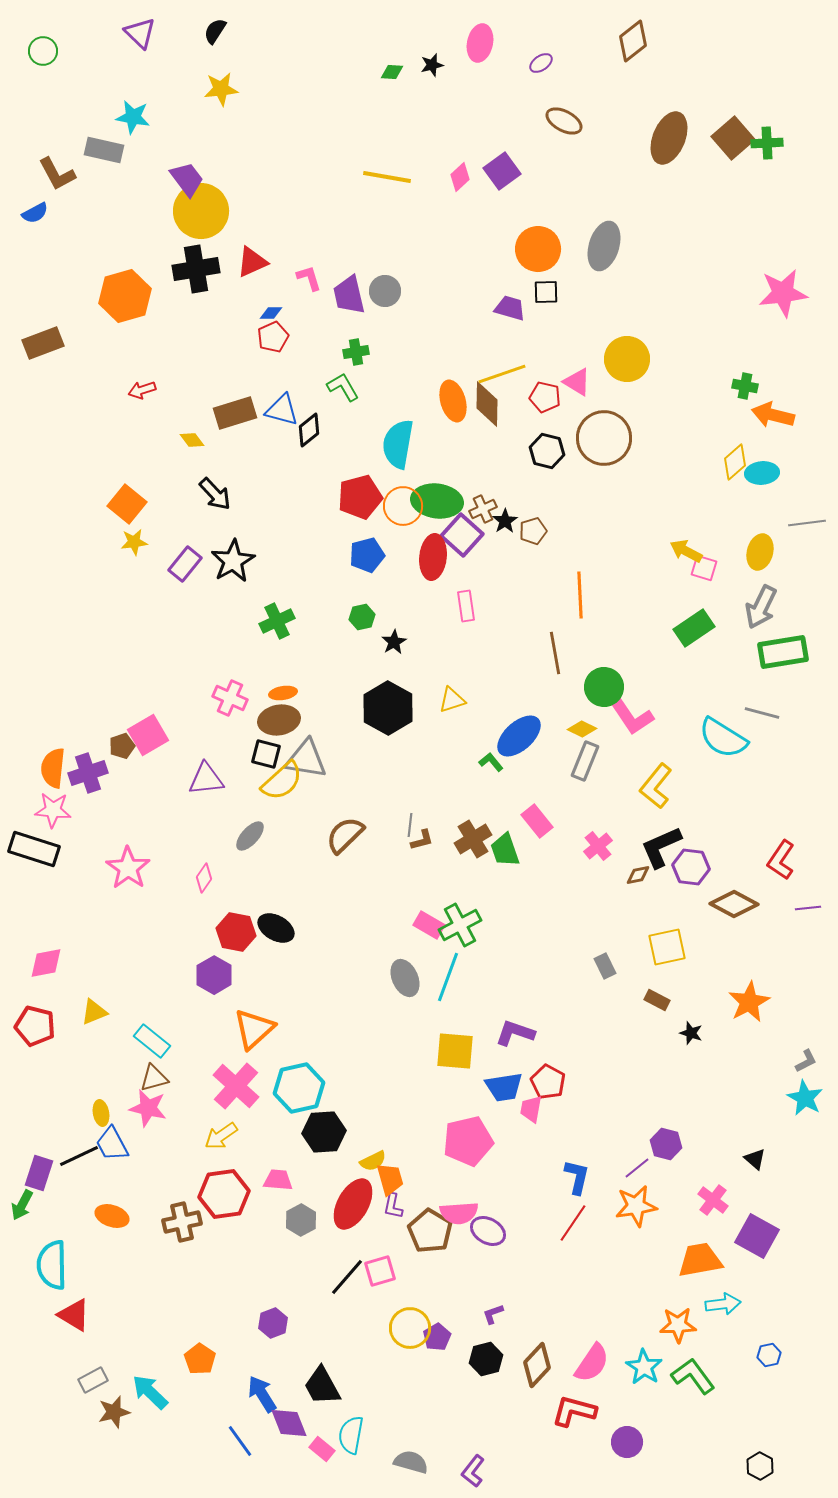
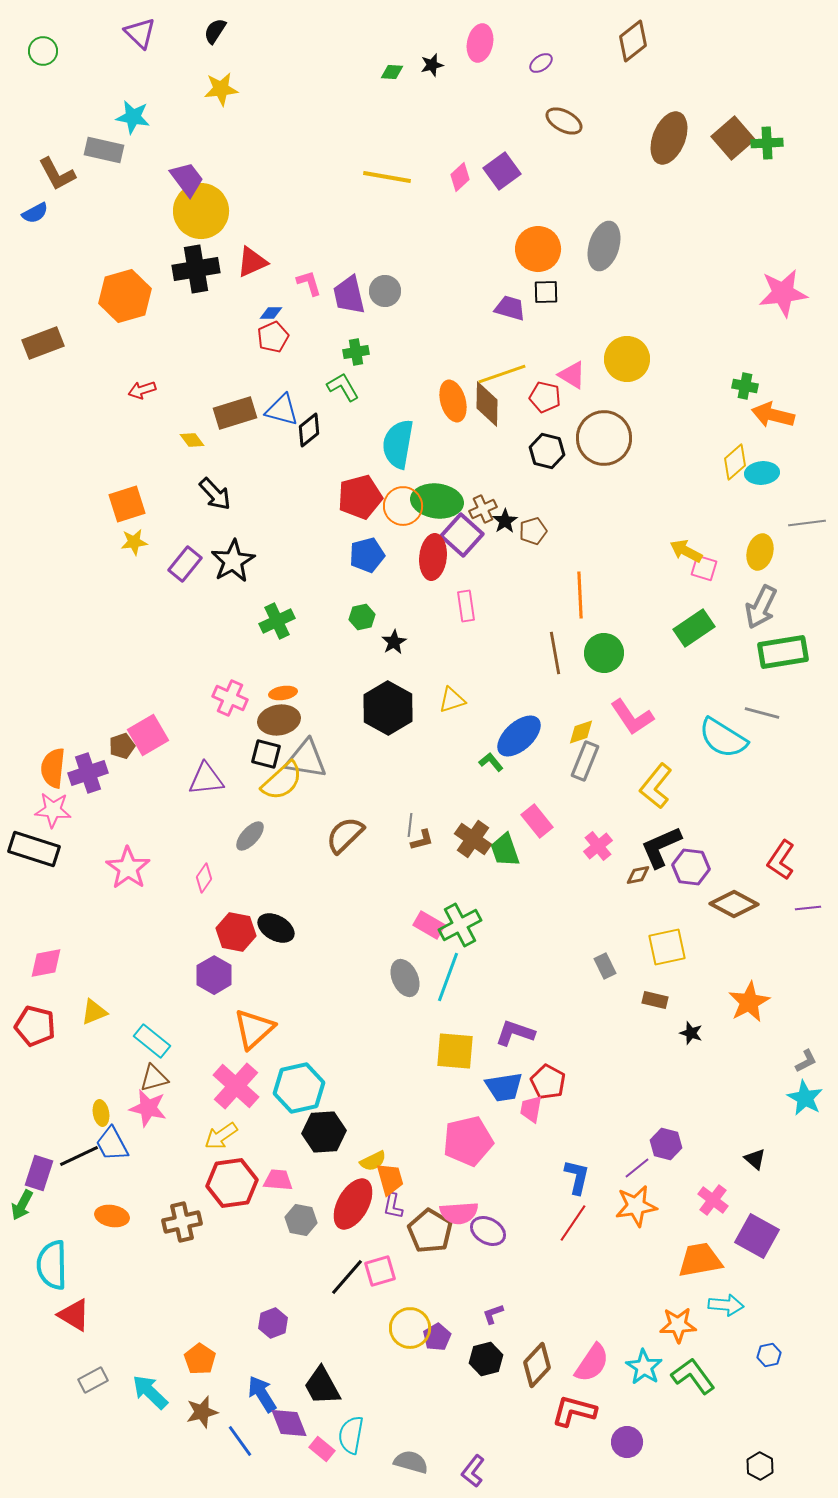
pink L-shape at (309, 278): moved 5 px down
pink triangle at (577, 382): moved 5 px left, 7 px up
orange square at (127, 504): rotated 33 degrees clockwise
green circle at (604, 687): moved 34 px up
yellow diamond at (582, 729): moved 1 px left, 3 px down; rotated 44 degrees counterclockwise
brown cross at (473, 839): rotated 24 degrees counterclockwise
brown rectangle at (657, 1000): moved 2 px left; rotated 15 degrees counterclockwise
red hexagon at (224, 1194): moved 8 px right, 11 px up
orange ellipse at (112, 1216): rotated 8 degrees counterclockwise
gray hexagon at (301, 1220): rotated 20 degrees counterclockwise
cyan arrow at (723, 1304): moved 3 px right, 1 px down; rotated 12 degrees clockwise
brown star at (114, 1412): moved 88 px right
